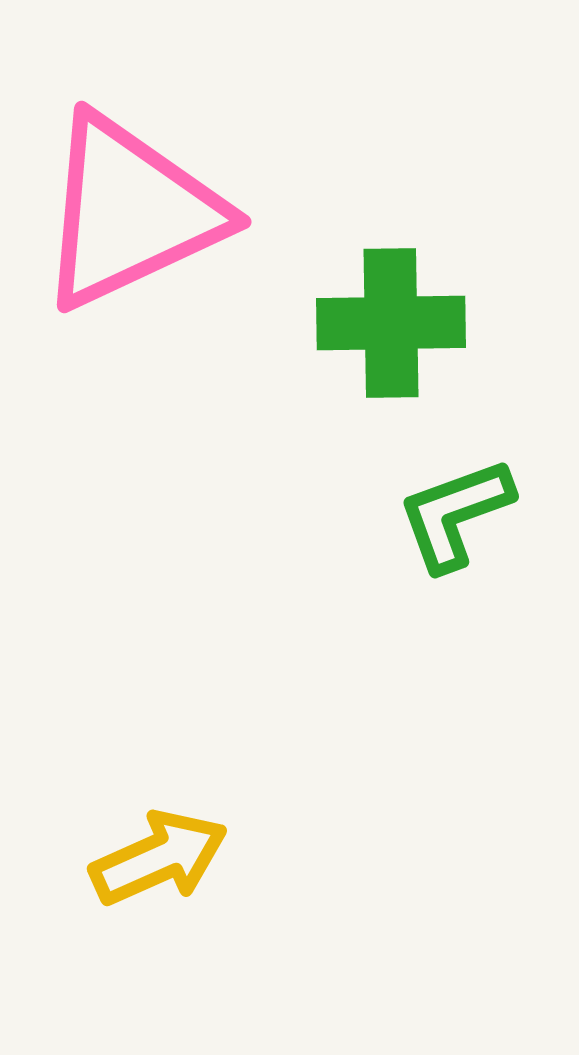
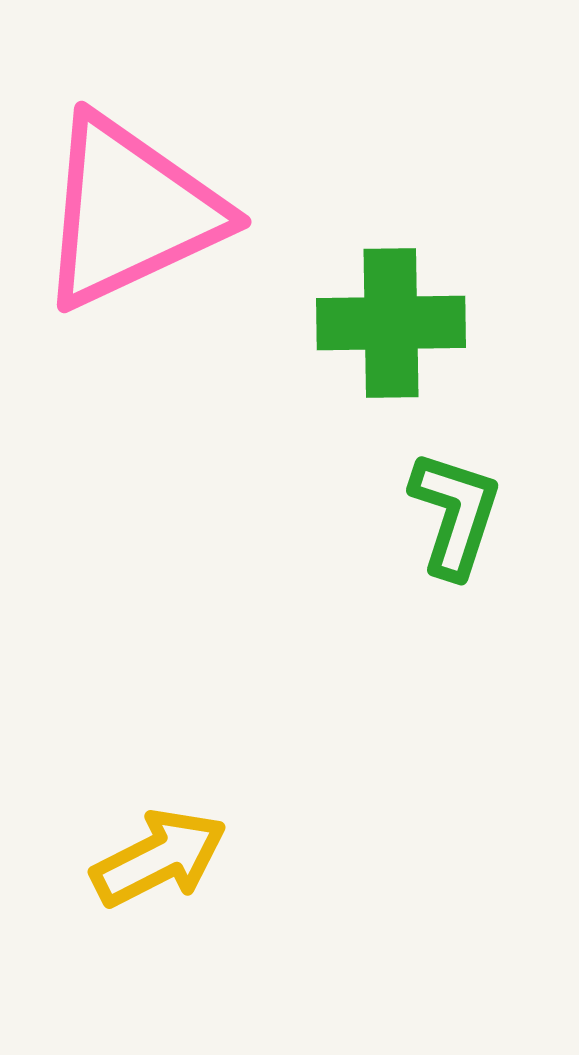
green L-shape: rotated 128 degrees clockwise
yellow arrow: rotated 3 degrees counterclockwise
